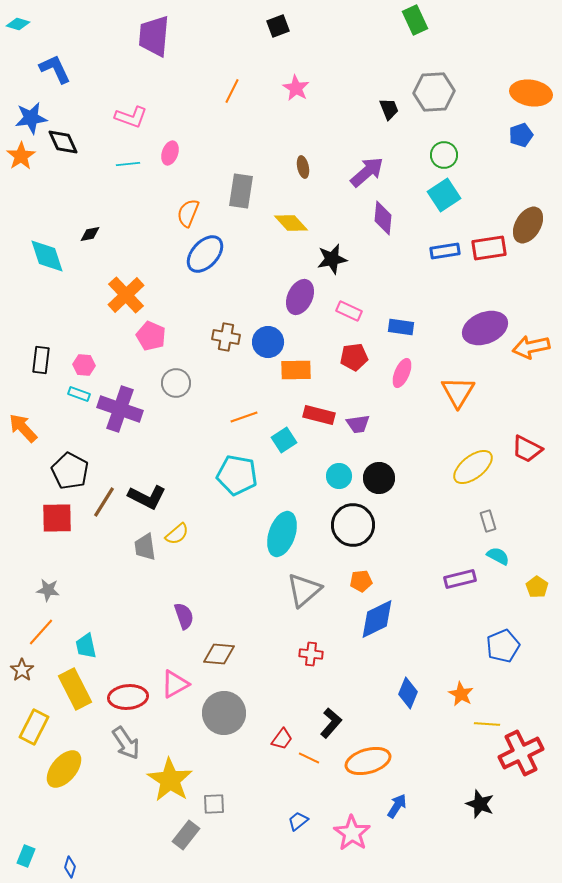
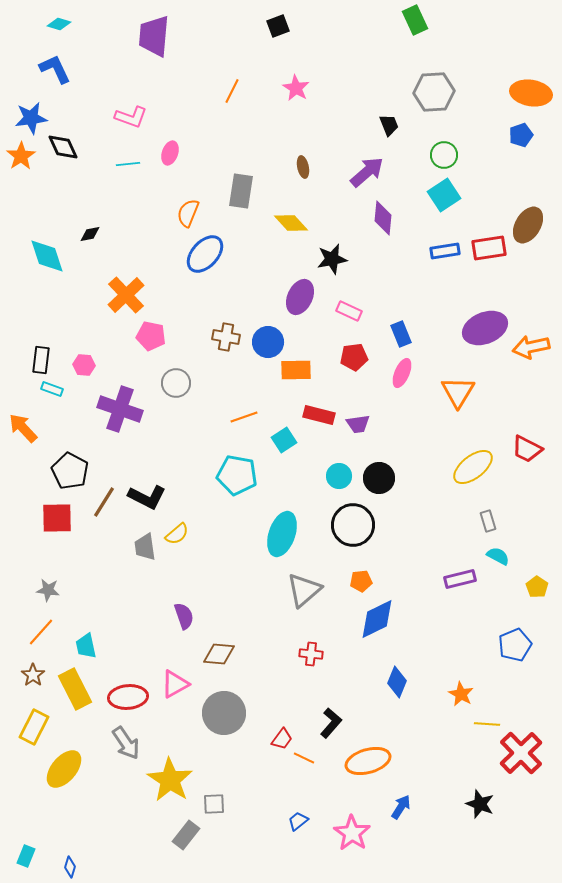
cyan diamond at (18, 24): moved 41 px right
black trapezoid at (389, 109): moved 16 px down
black diamond at (63, 142): moved 5 px down
blue rectangle at (401, 327): moved 7 px down; rotated 60 degrees clockwise
pink pentagon at (151, 336): rotated 12 degrees counterclockwise
cyan rectangle at (79, 394): moved 27 px left, 5 px up
blue pentagon at (503, 646): moved 12 px right, 1 px up
brown star at (22, 670): moved 11 px right, 5 px down
blue diamond at (408, 693): moved 11 px left, 11 px up
red cross at (521, 753): rotated 18 degrees counterclockwise
orange line at (309, 758): moved 5 px left
blue arrow at (397, 806): moved 4 px right, 1 px down
